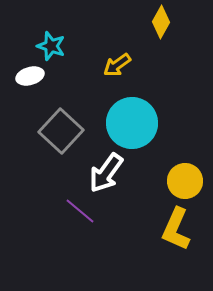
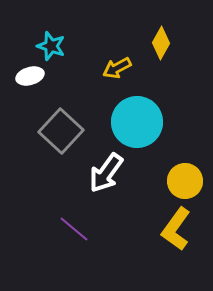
yellow diamond: moved 21 px down
yellow arrow: moved 3 px down; rotated 8 degrees clockwise
cyan circle: moved 5 px right, 1 px up
purple line: moved 6 px left, 18 px down
yellow L-shape: rotated 12 degrees clockwise
